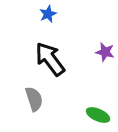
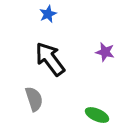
green ellipse: moved 1 px left
